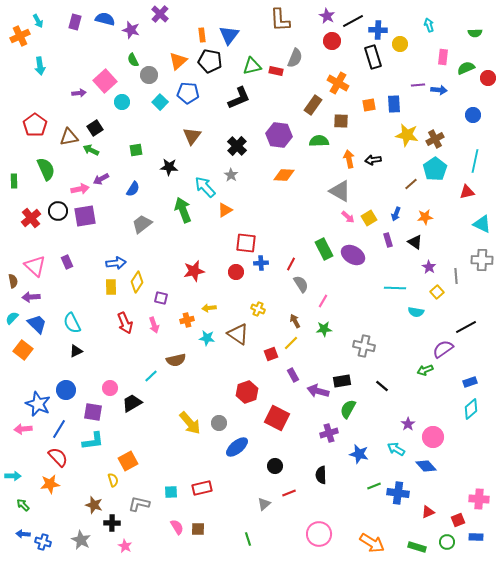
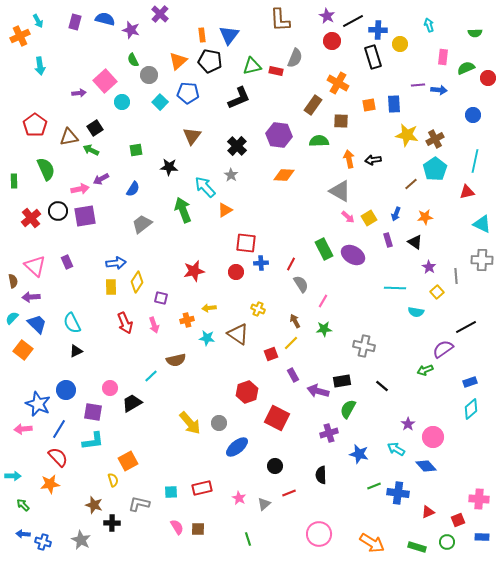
blue rectangle at (476, 537): moved 6 px right
pink star at (125, 546): moved 114 px right, 48 px up
